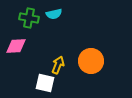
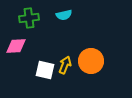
cyan semicircle: moved 10 px right, 1 px down
green cross: rotated 18 degrees counterclockwise
yellow arrow: moved 7 px right
white square: moved 13 px up
